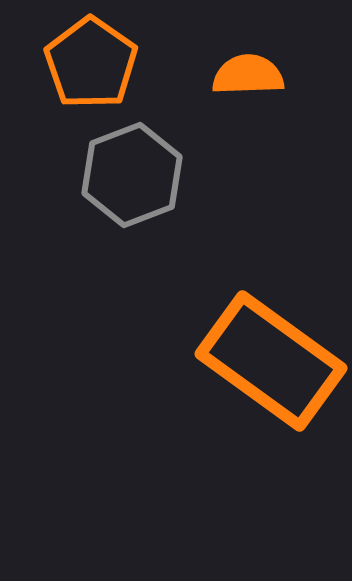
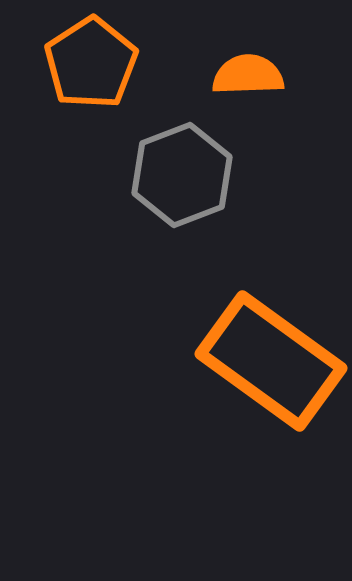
orange pentagon: rotated 4 degrees clockwise
gray hexagon: moved 50 px right
